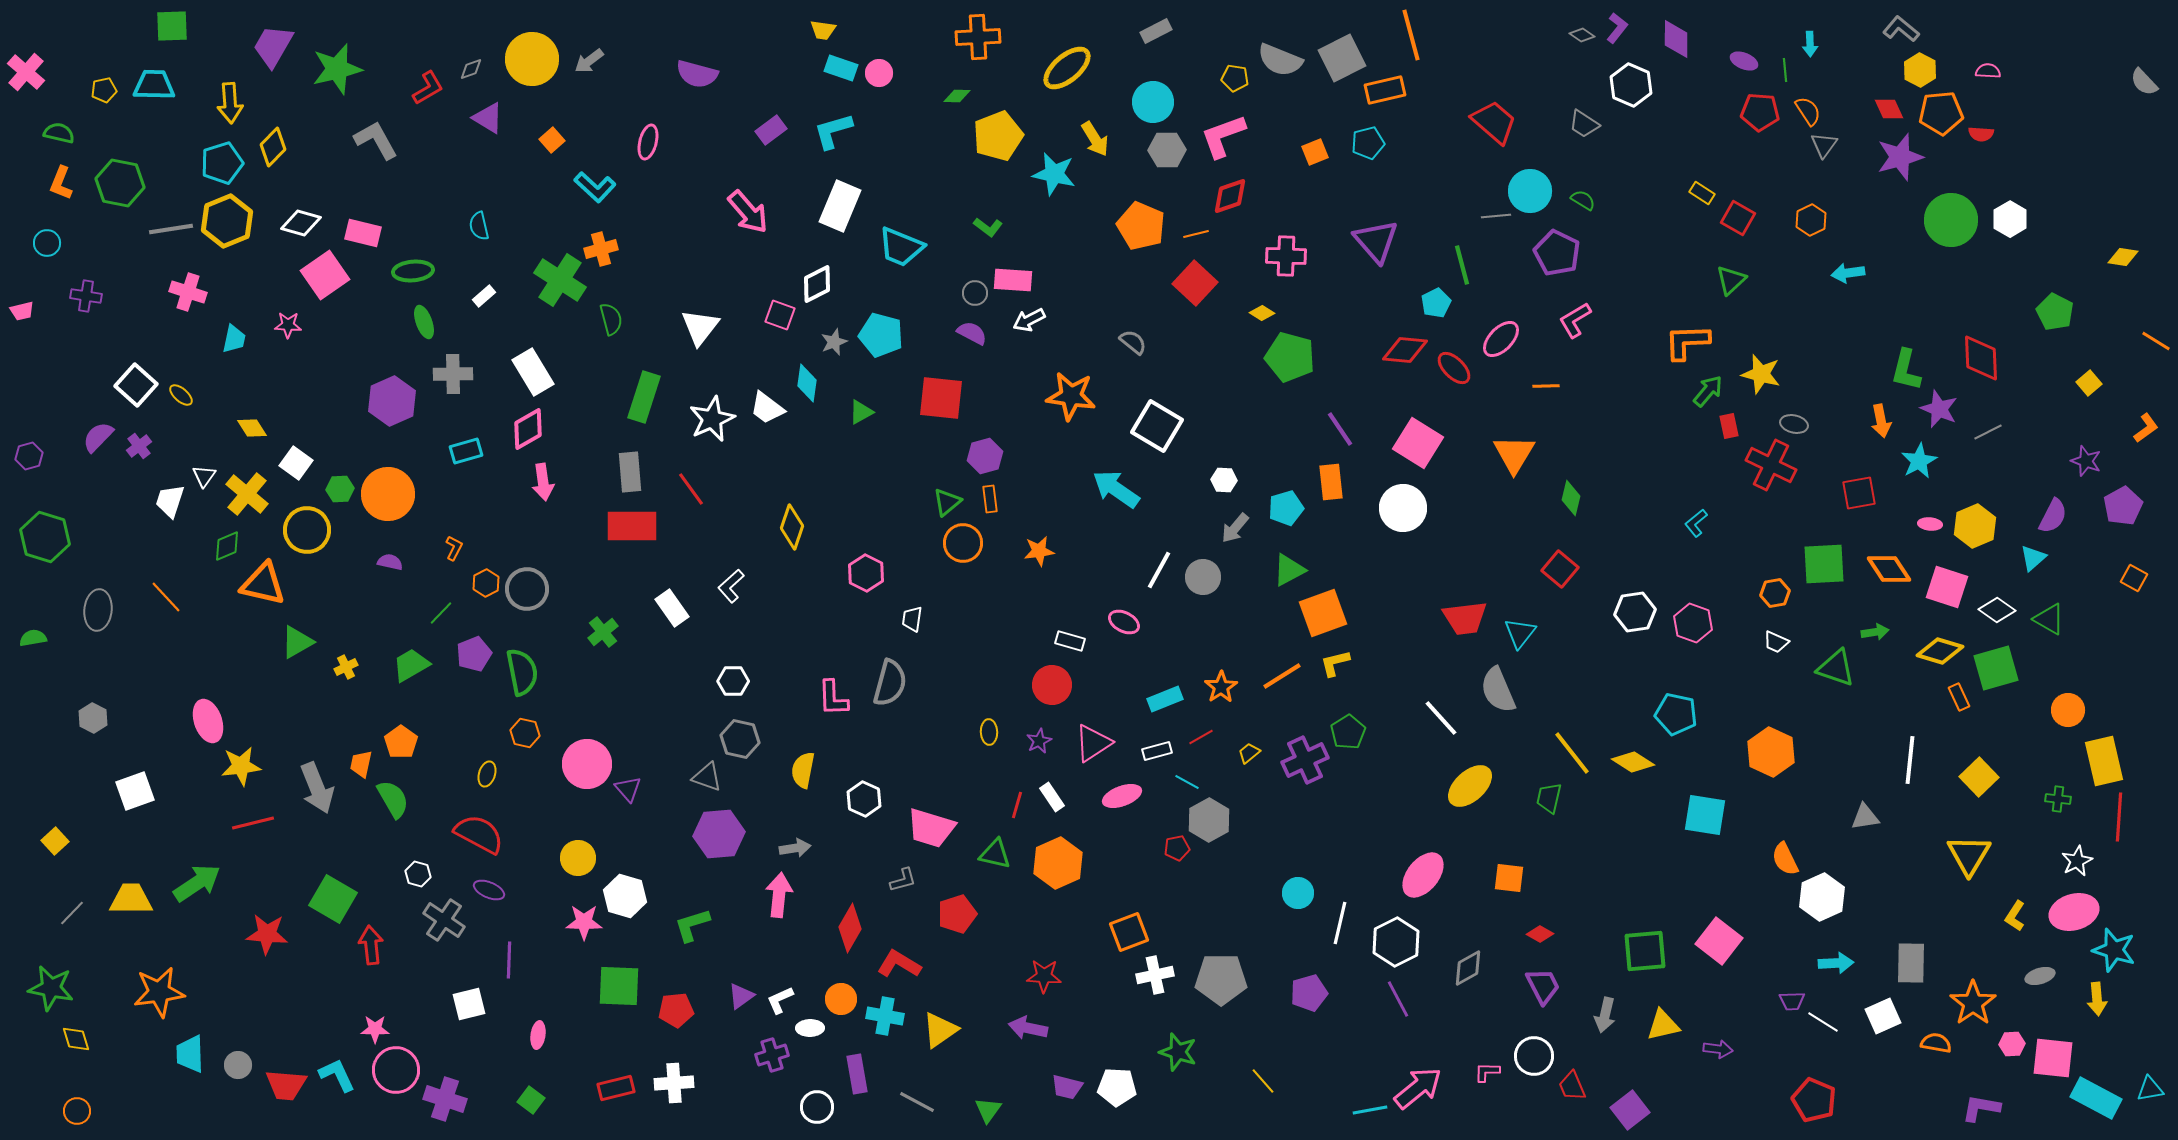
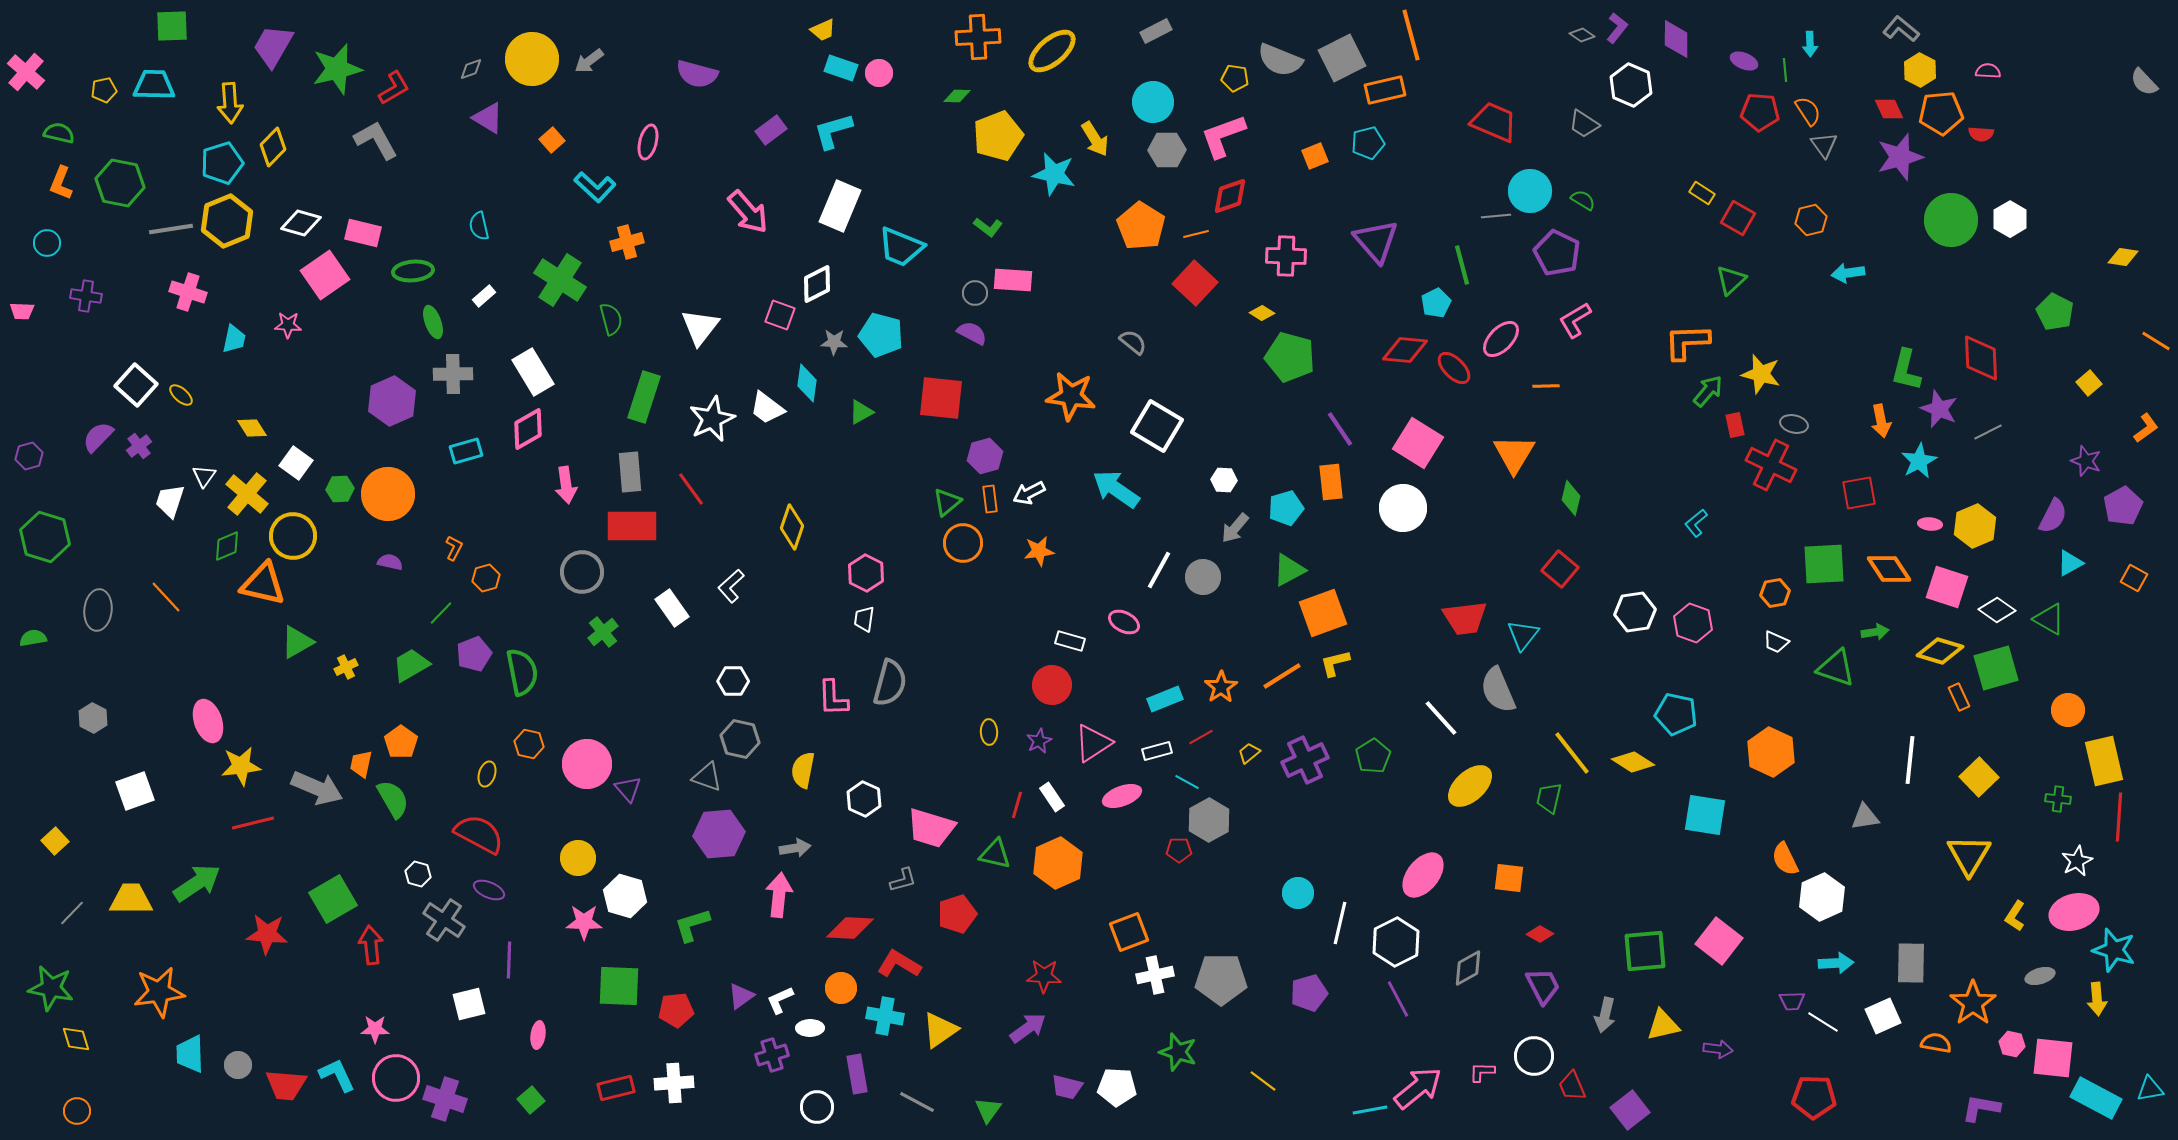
yellow trapezoid at (823, 30): rotated 32 degrees counterclockwise
yellow ellipse at (1067, 68): moved 15 px left, 17 px up
red L-shape at (428, 88): moved 34 px left
red trapezoid at (1494, 122): rotated 18 degrees counterclockwise
gray triangle at (1824, 145): rotated 12 degrees counterclockwise
orange square at (1315, 152): moved 4 px down
orange hexagon at (1811, 220): rotated 12 degrees clockwise
orange pentagon at (1141, 226): rotated 9 degrees clockwise
orange cross at (601, 249): moved 26 px right, 7 px up
pink trapezoid at (22, 311): rotated 15 degrees clockwise
white arrow at (1029, 320): moved 173 px down
green ellipse at (424, 322): moved 9 px right
gray star at (834, 342): rotated 24 degrees clockwise
red rectangle at (1729, 426): moved 6 px right, 1 px up
pink arrow at (543, 482): moved 23 px right, 3 px down
yellow circle at (307, 530): moved 14 px left, 6 px down
cyan triangle at (2033, 558): moved 37 px right, 5 px down; rotated 12 degrees clockwise
orange hexagon at (486, 583): moved 5 px up; rotated 12 degrees clockwise
gray circle at (527, 589): moved 55 px right, 17 px up
white trapezoid at (912, 619): moved 48 px left
cyan triangle at (1520, 633): moved 3 px right, 2 px down
green pentagon at (1348, 732): moved 25 px right, 24 px down
orange hexagon at (525, 733): moved 4 px right, 11 px down
gray arrow at (317, 788): rotated 45 degrees counterclockwise
red pentagon at (1177, 848): moved 2 px right, 2 px down; rotated 10 degrees clockwise
green square at (333, 899): rotated 30 degrees clockwise
red diamond at (850, 928): rotated 63 degrees clockwise
orange circle at (841, 999): moved 11 px up
purple arrow at (1028, 1028): rotated 132 degrees clockwise
pink hexagon at (2012, 1044): rotated 15 degrees clockwise
pink circle at (396, 1070): moved 8 px down
pink L-shape at (1487, 1072): moved 5 px left
yellow line at (1263, 1081): rotated 12 degrees counterclockwise
green square at (531, 1100): rotated 12 degrees clockwise
red pentagon at (1814, 1100): moved 3 px up; rotated 21 degrees counterclockwise
